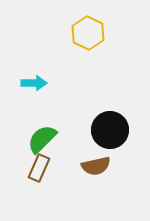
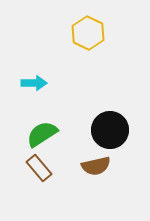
green semicircle: moved 5 px up; rotated 12 degrees clockwise
brown rectangle: rotated 64 degrees counterclockwise
